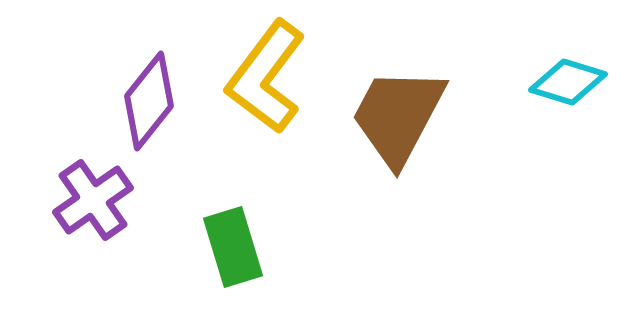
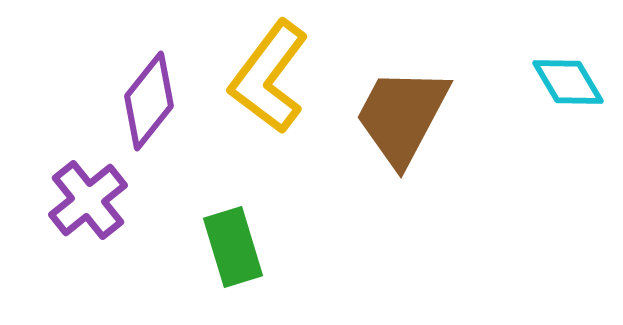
yellow L-shape: moved 3 px right
cyan diamond: rotated 42 degrees clockwise
brown trapezoid: moved 4 px right
purple cross: moved 5 px left; rotated 4 degrees counterclockwise
